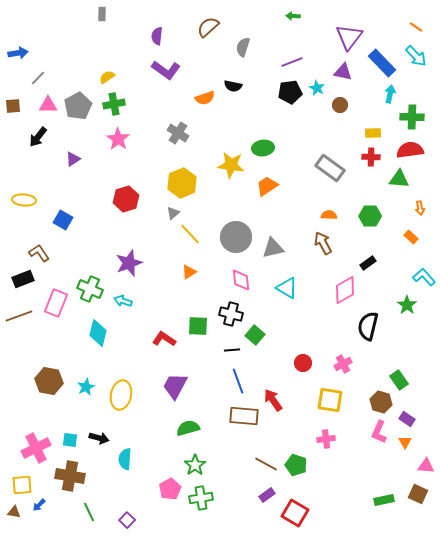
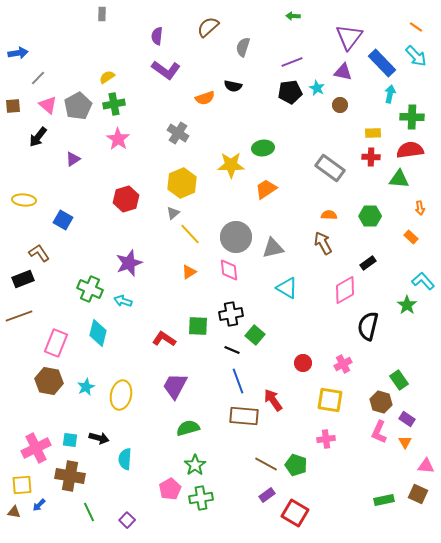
pink triangle at (48, 105): rotated 42 degrees clockwise
yellow star at (231, 165): rotated 8 degrees counterclockwise
orange trapezoid at (267, 186): moved 1 px left, 3 px down
cyan L-shape at (424, 277): moved 1 px left, 4 px down
pink diamond at (241, 280): moved 12 px left, 10 px up
pink rectangle at (56, 303): moved 40 px down
black cross at (231, 314): rotated 25 degrees counterclockwise
black line at (232, 350): rotated 28 degrees clockwise
